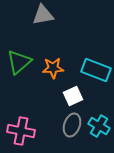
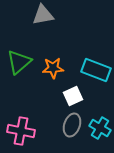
cyan cross: moved 1 px right, 2 px down
